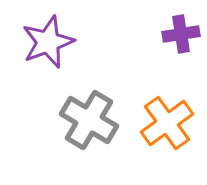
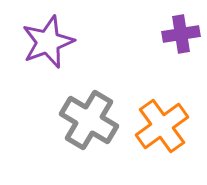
orange cross: moved 5 px left, 3 px down
